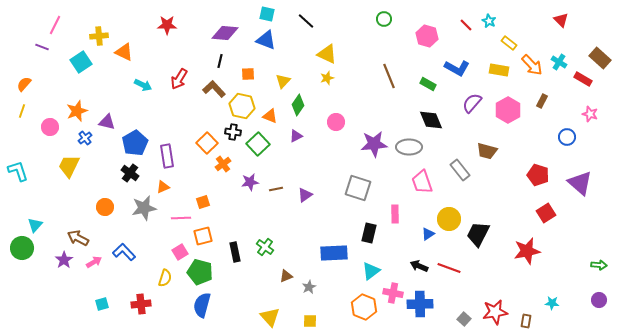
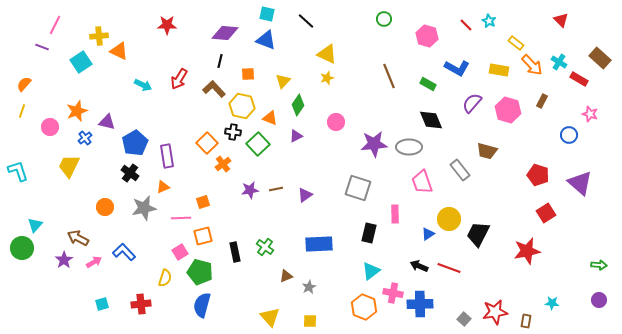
yellow rectangle at (509, 43): moved 7 px right
orange triangle at (124, 52): moved 5 px left, 1 px up
red rectangle at (583, 79): moved 4 px left
pink hexagon at (508, 110): rotated 15 degrees counterclockwise
orange triangle at (270, 116): moved 2 px down
blue circle at (567, 137): moved 2 px right, 2 px up
purple star at (250, 182): moved 8 px down
blue rectangle at (334, 253): moved 15 px left, 9 px up
